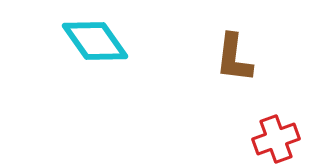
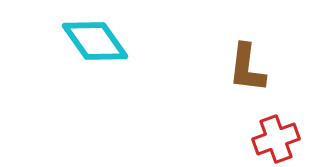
brown L-shape: moved 13 px right, 10 px down
